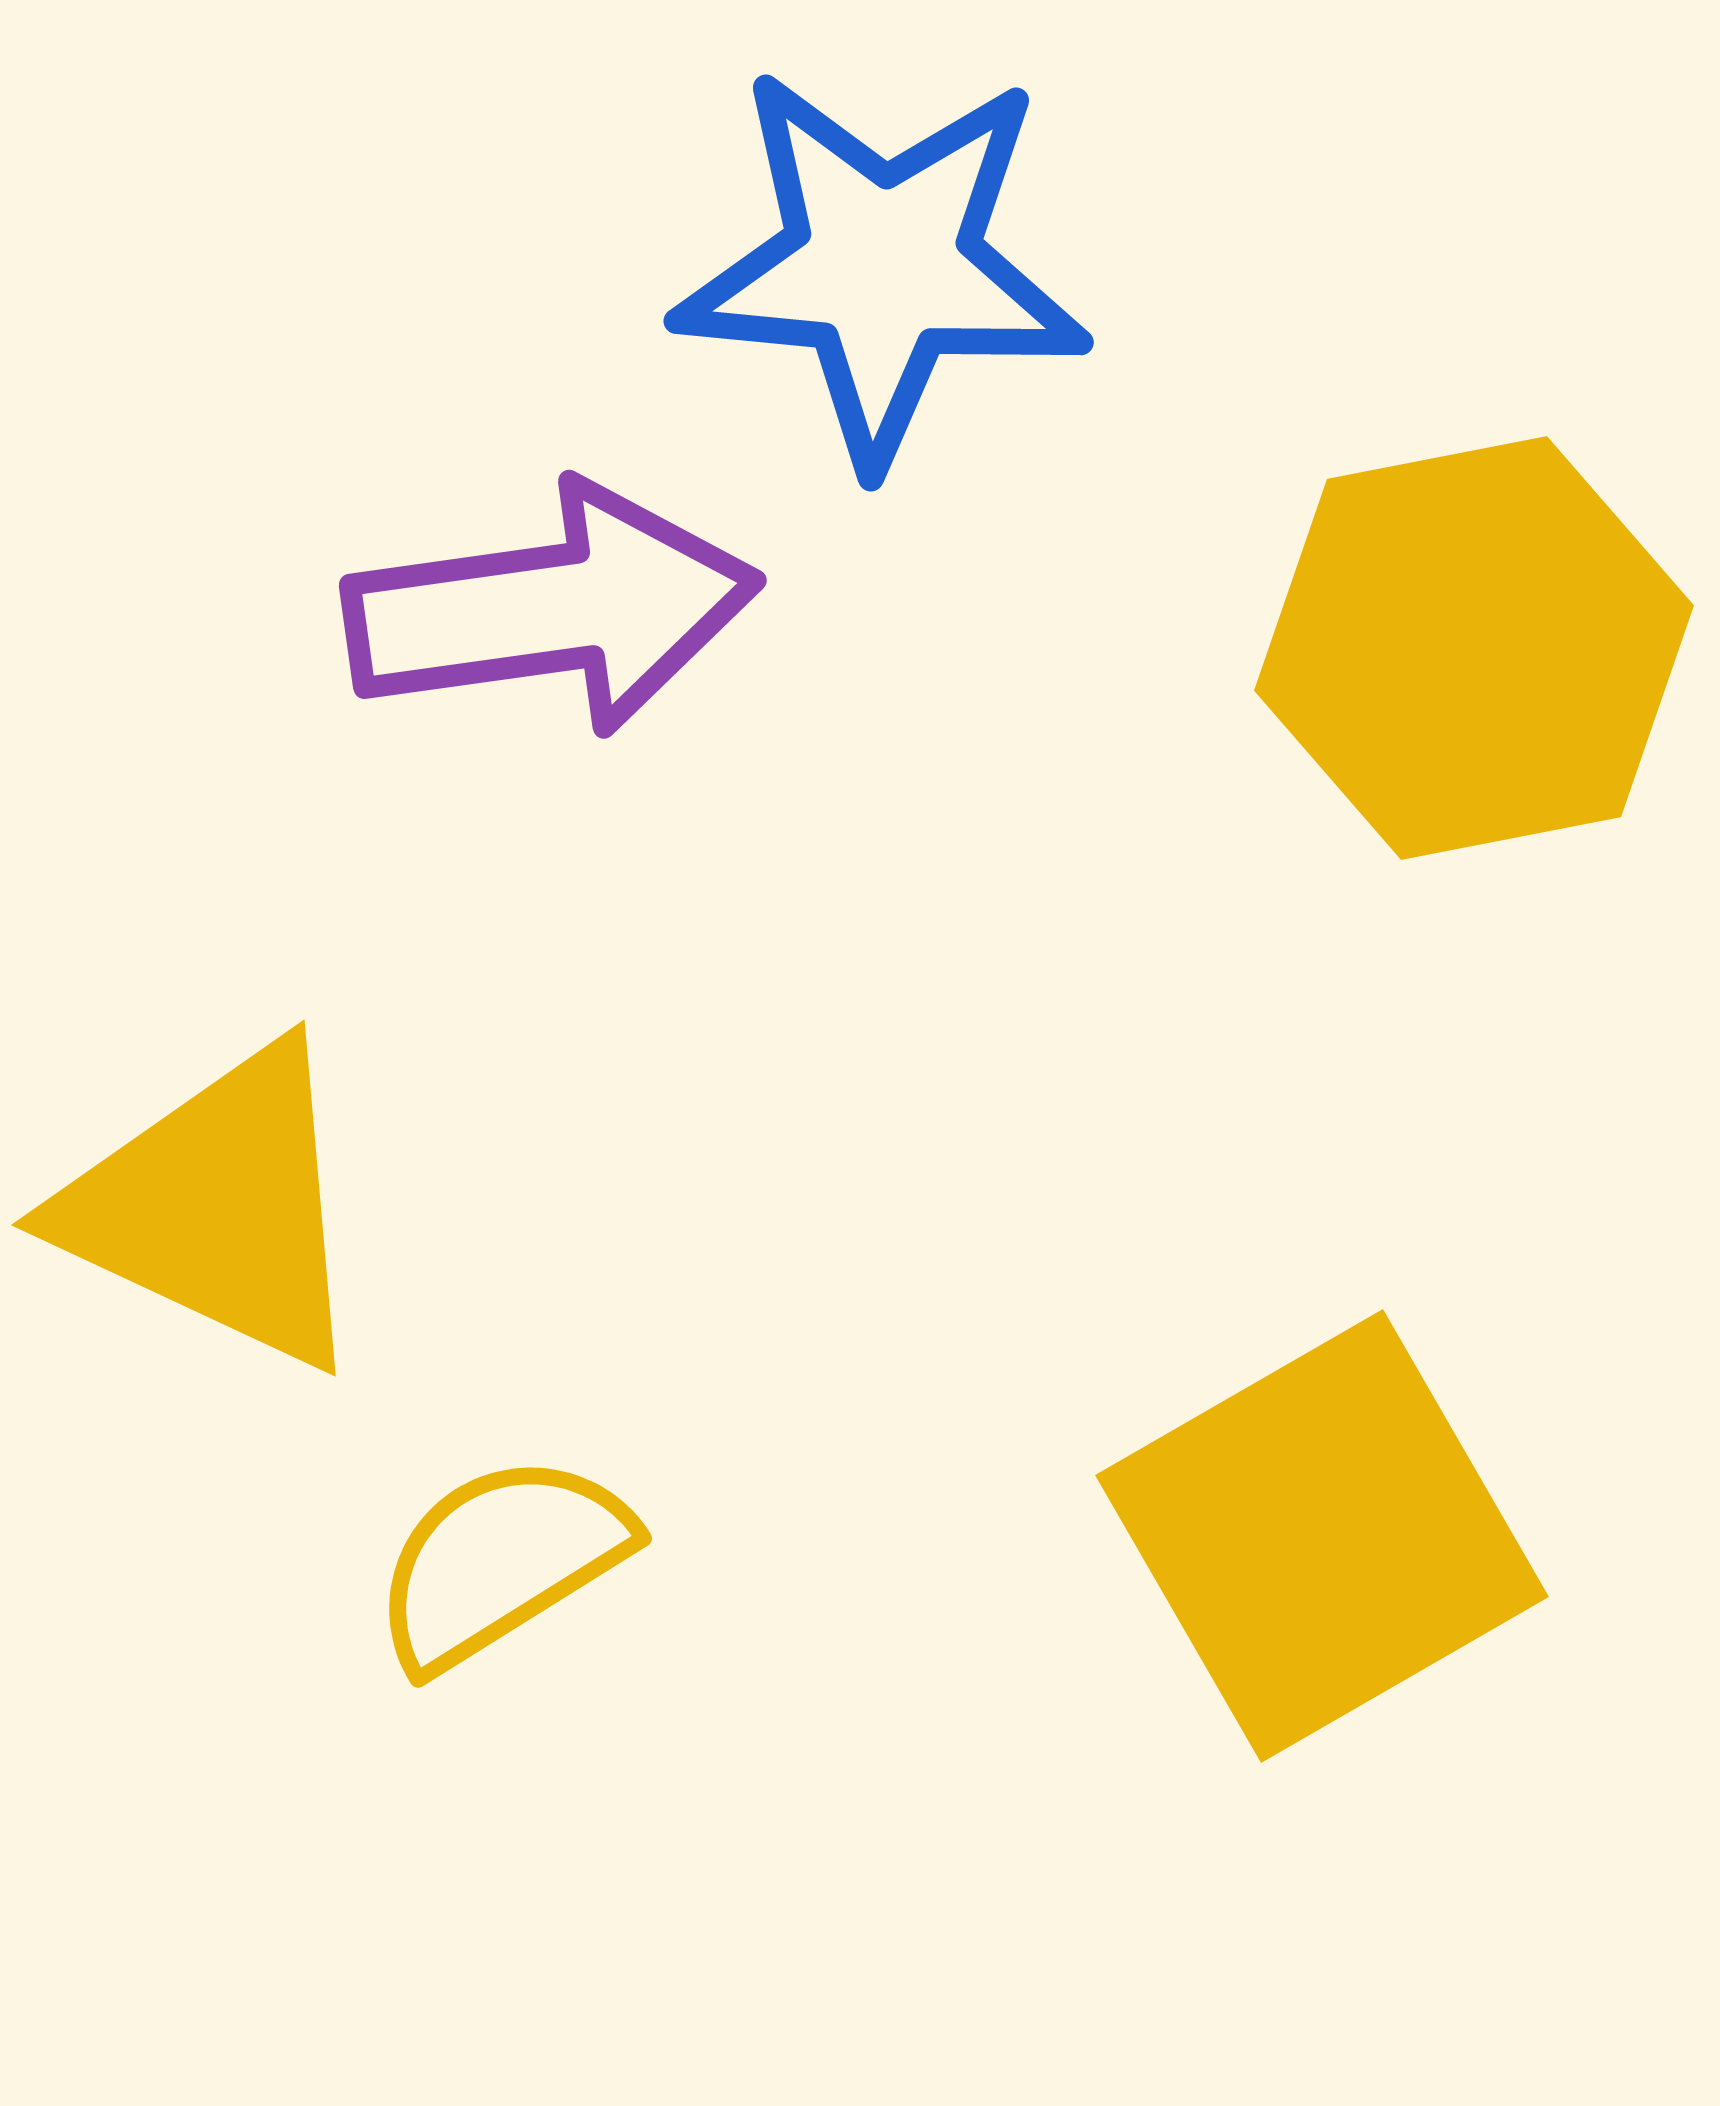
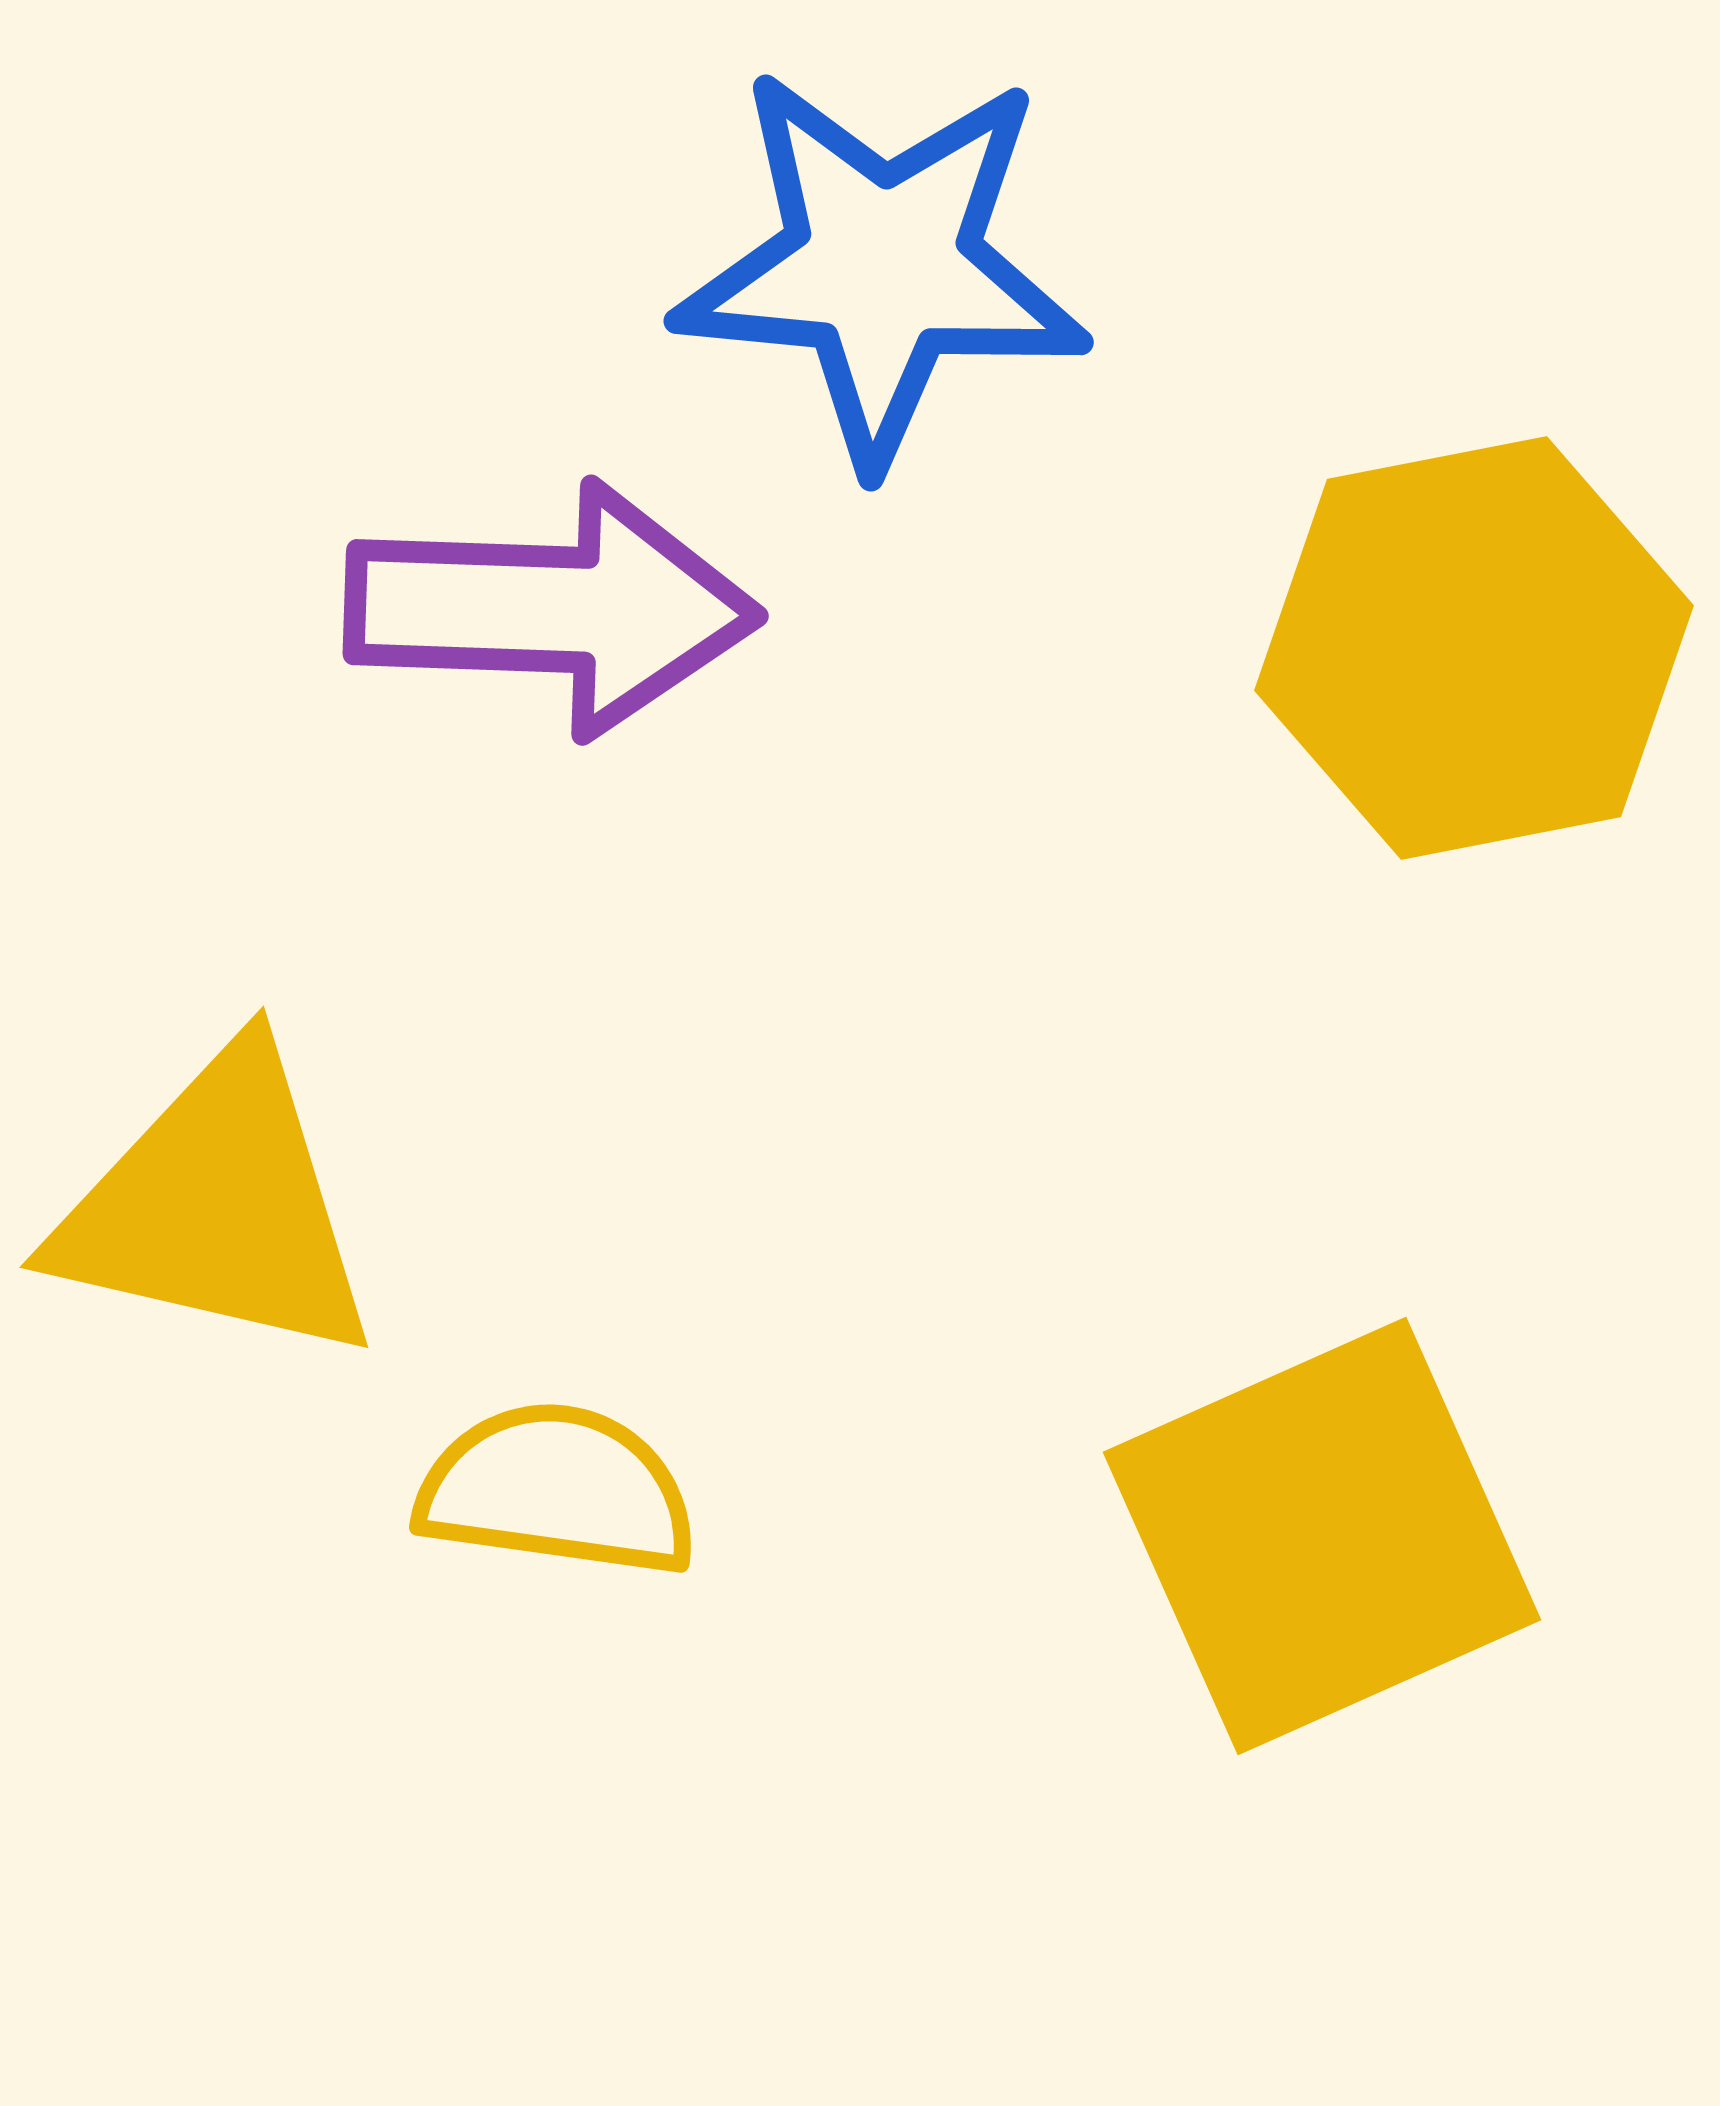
purple arrow: rotated 10 degrees clockwise
yellow triangle: rotated 12 degrees counterclockwise
yellow square: rotated 6 degrees clockwise
yellow semicircle: moved 56 px right, 71 px up; rotated 40 degrees clockwise
